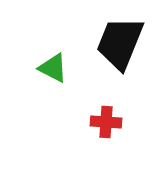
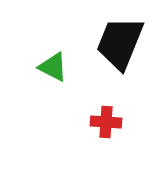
green triangle: moved 1 px up
